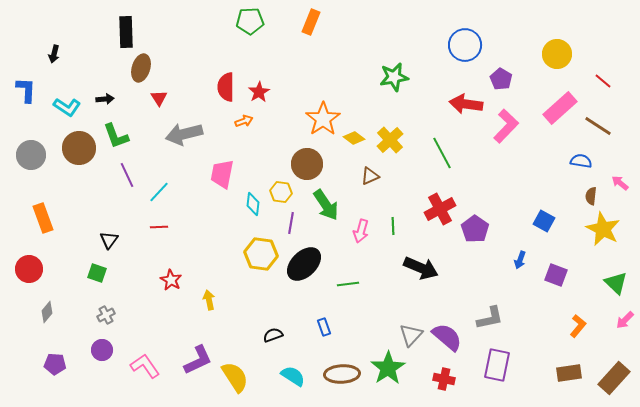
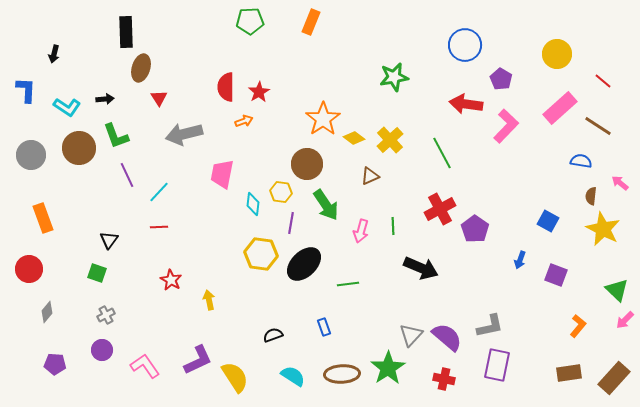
blue square at (544, 221): moved 4 px right
green triangle at (616, 283): moved 1 px right, 7 px down
gray L-shape at (490, 318): moved 8 px down
